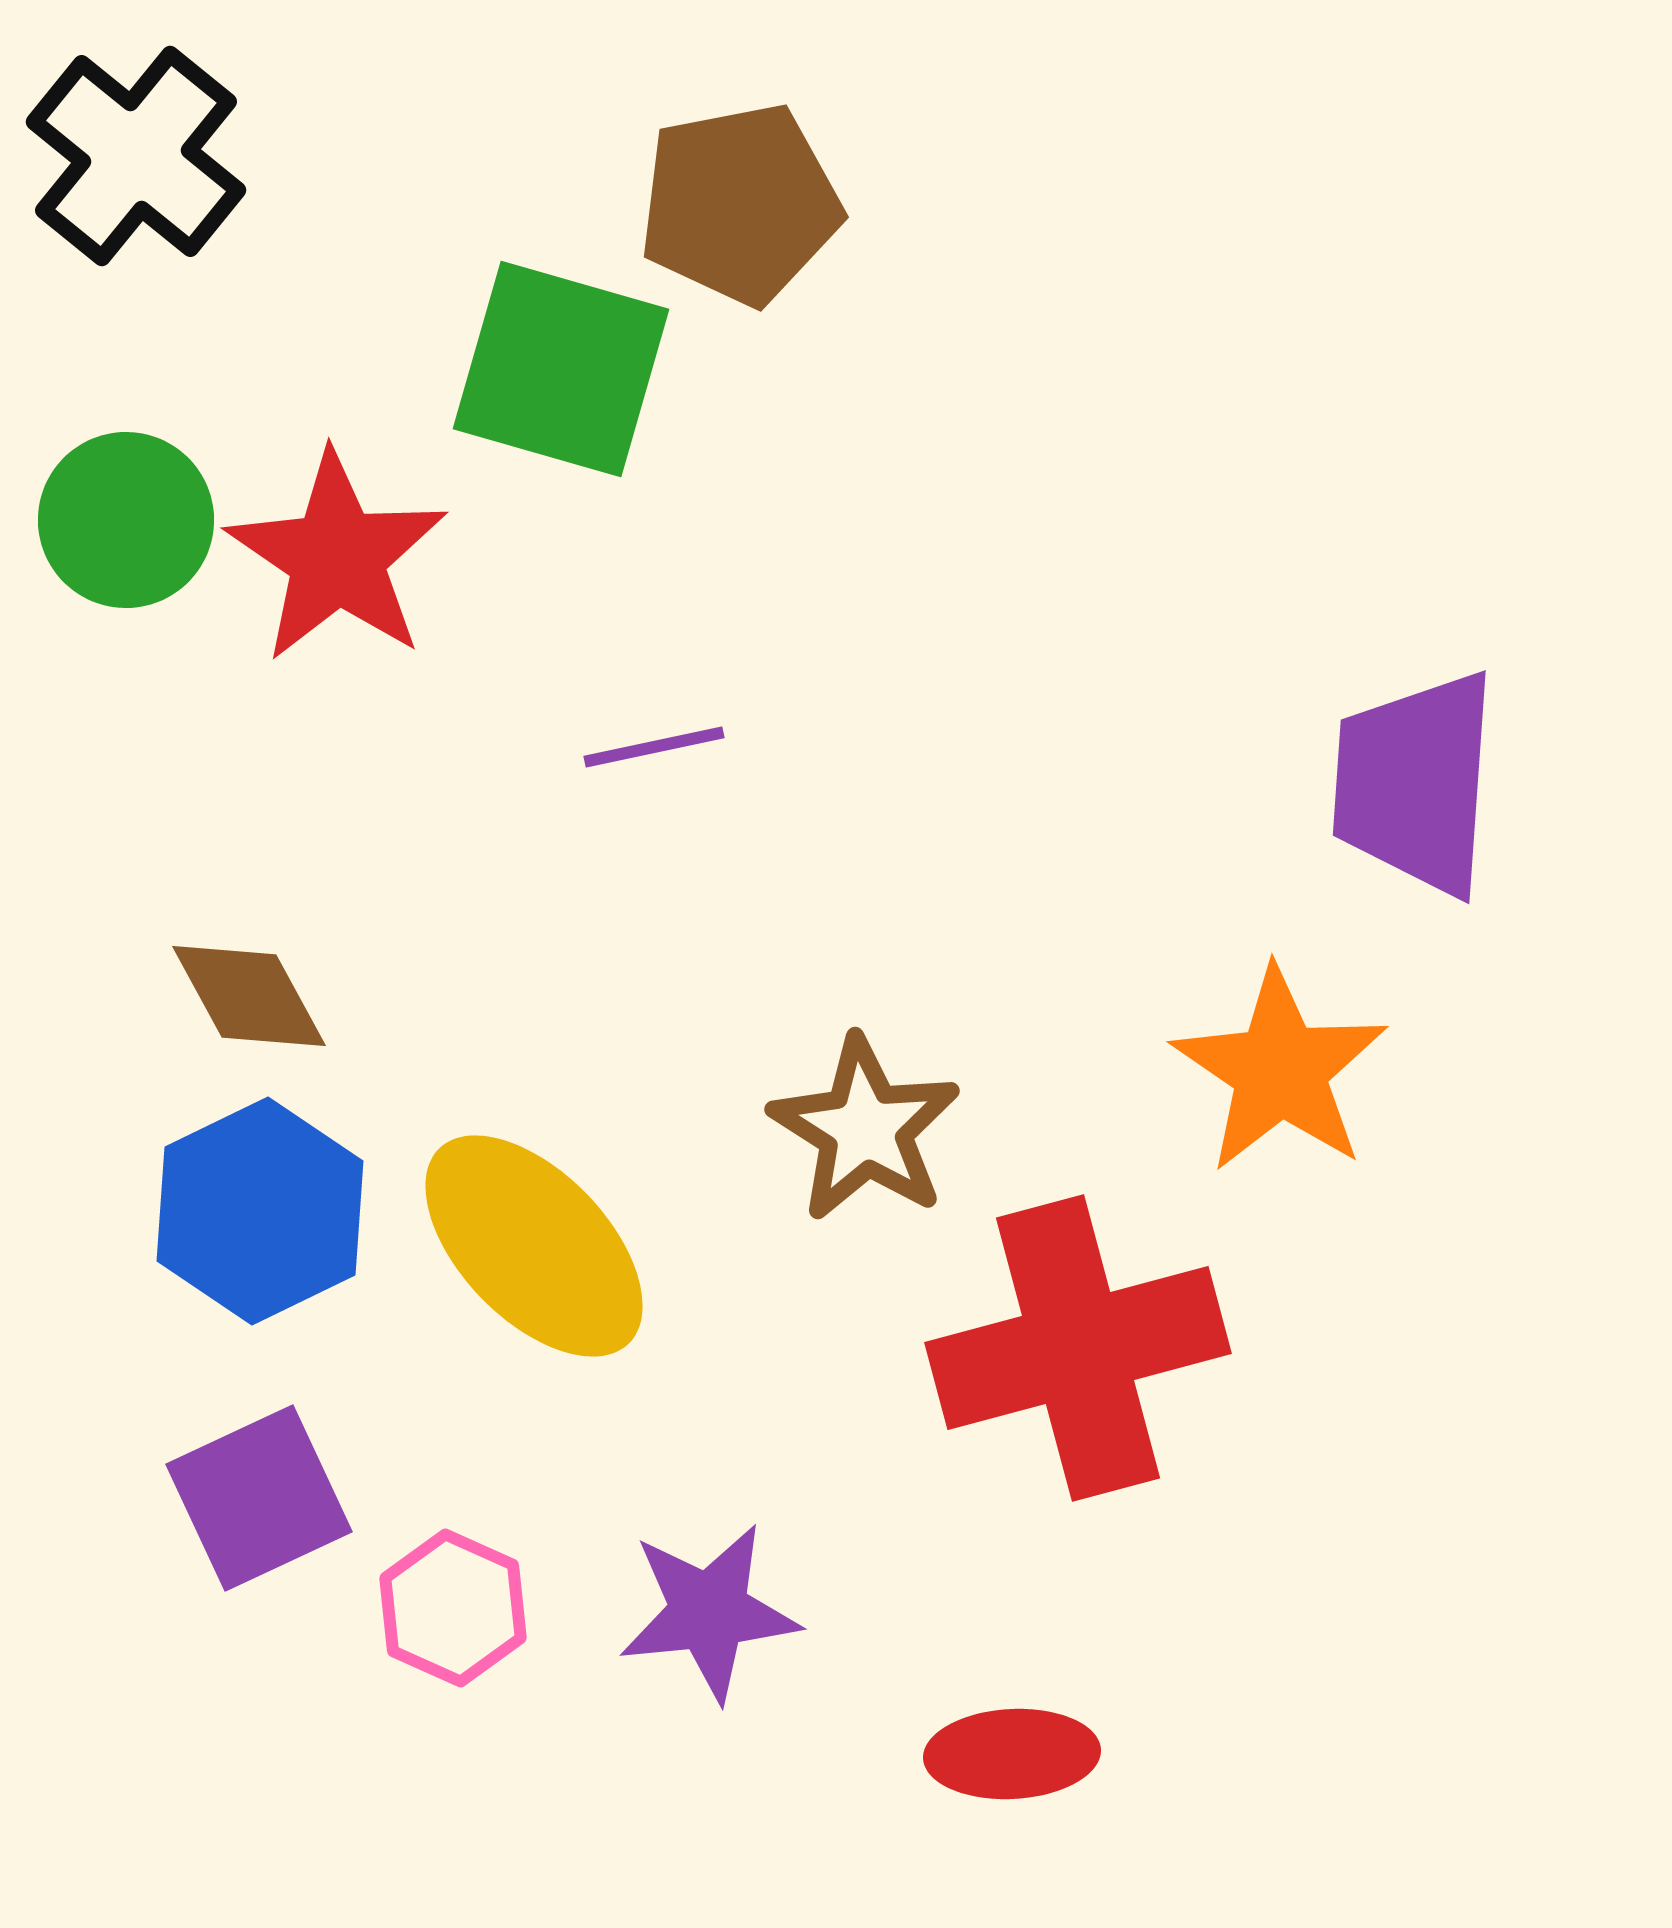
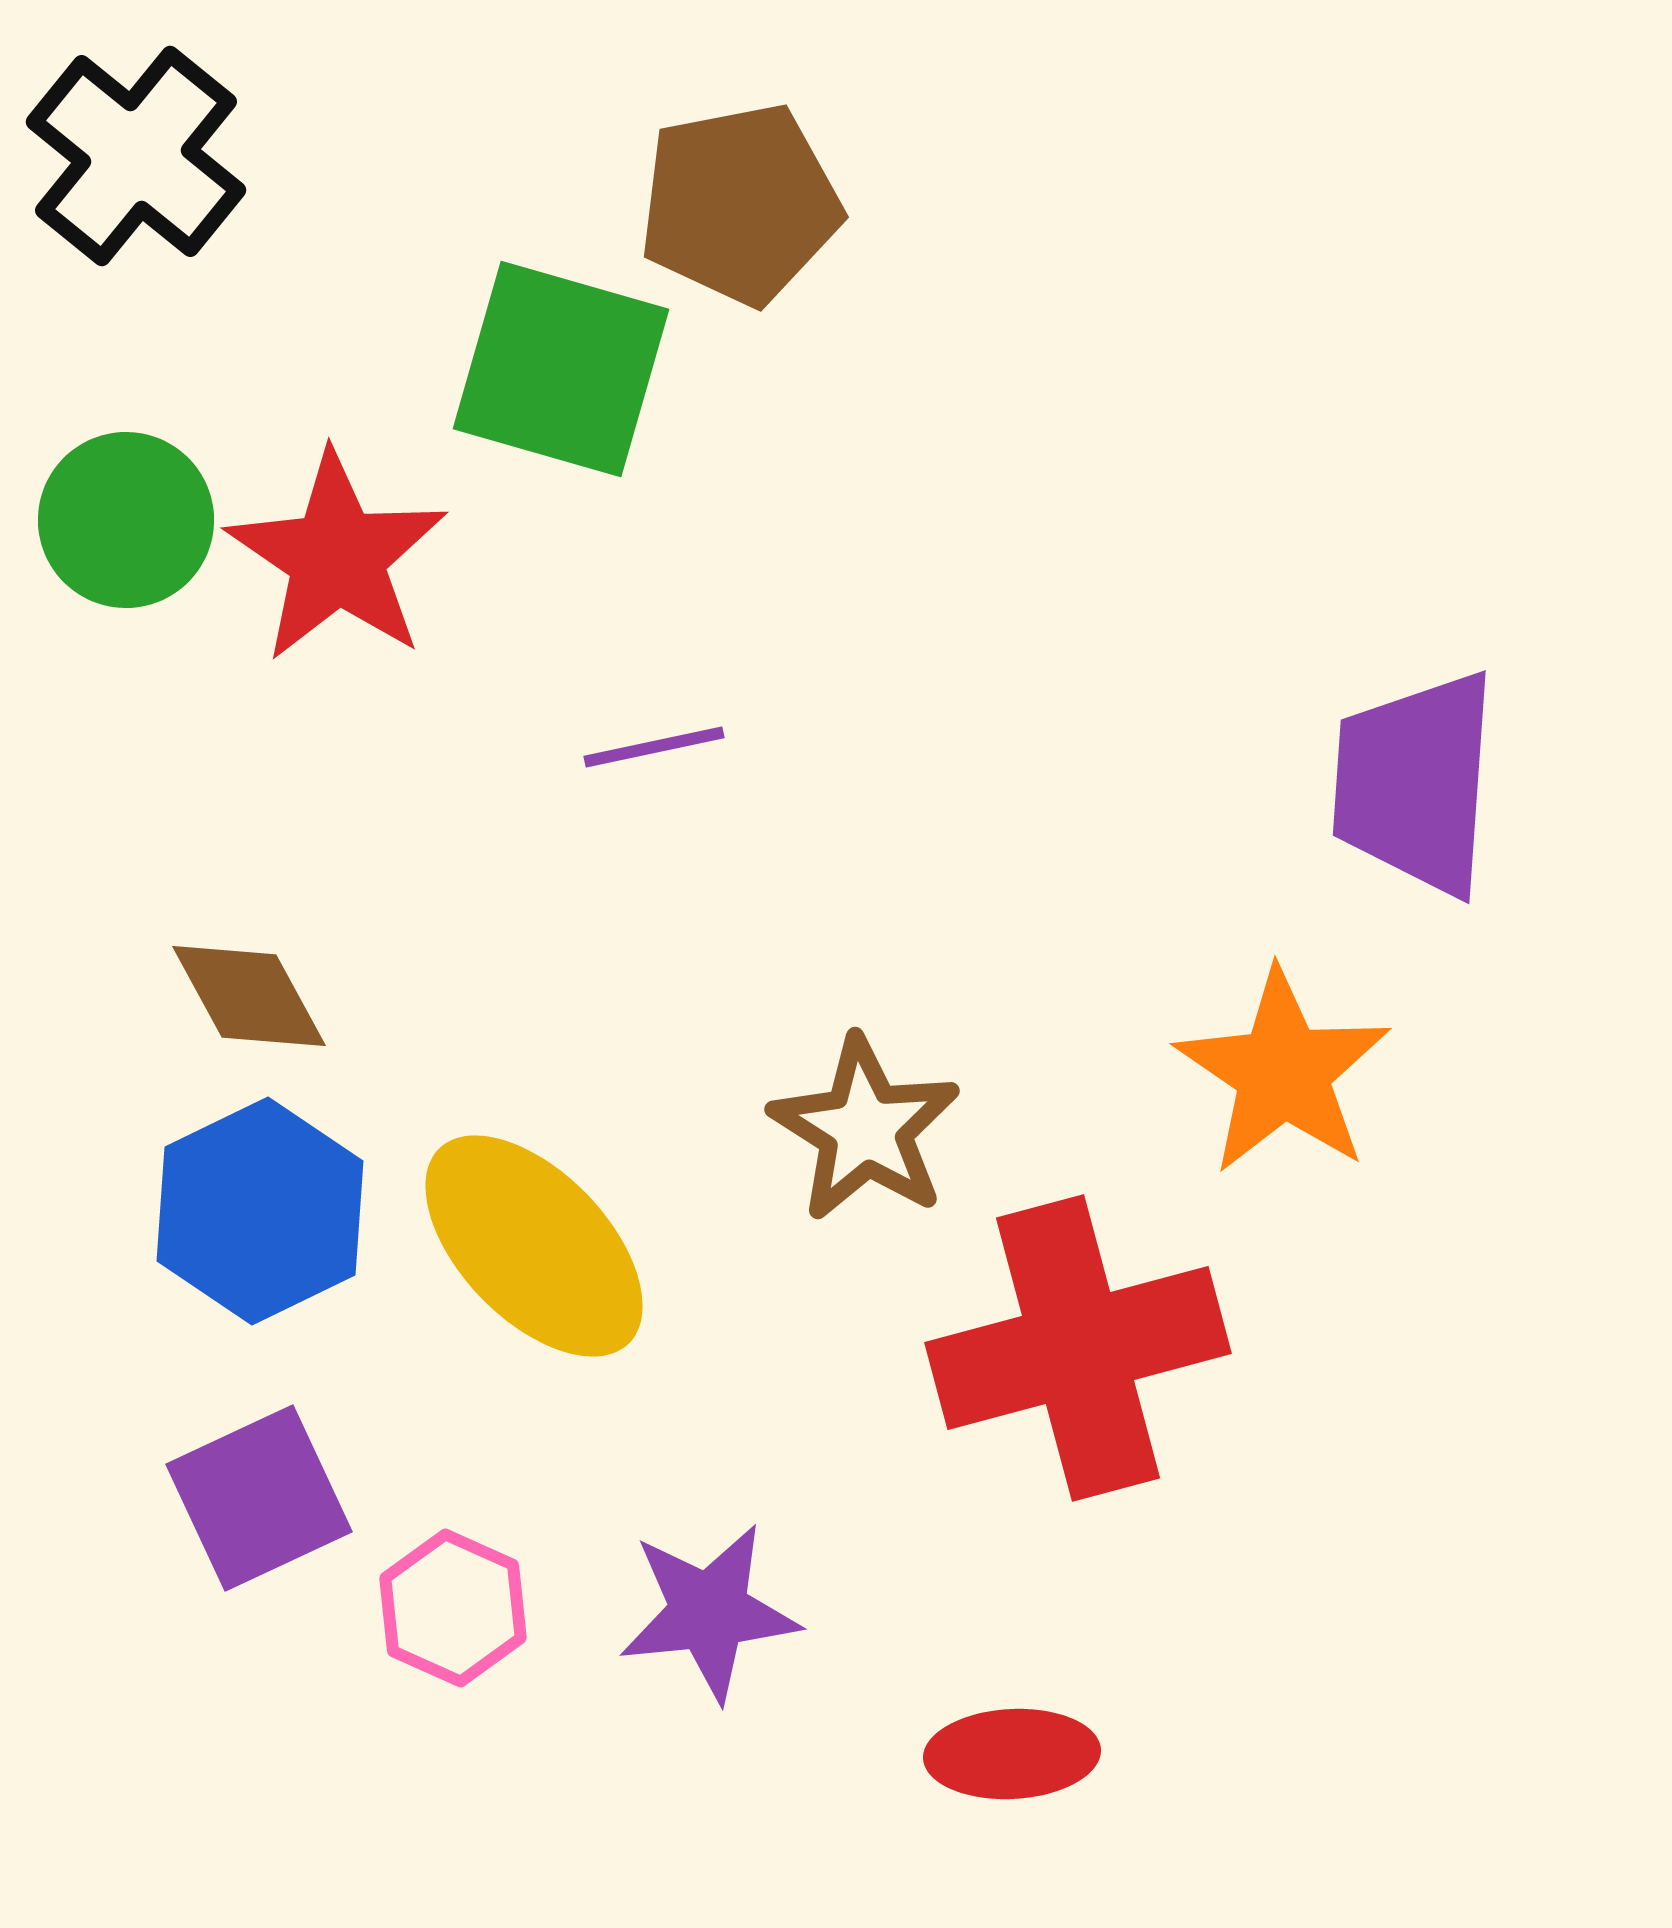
orange star: moved 3 px right, 2 px down
